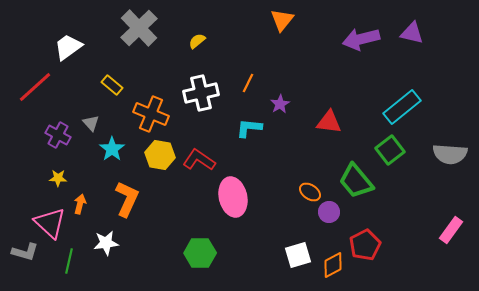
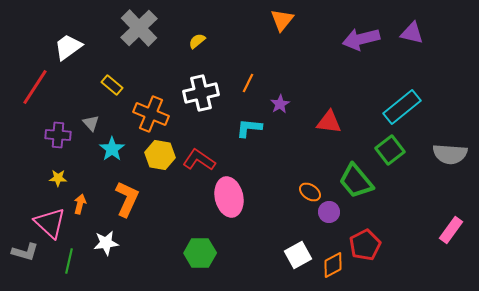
red line: rotated 15 degrees counterclockwise
purple cross: rotated 25 degrees counterclockwise
pink ellipse: moved 4 px left
white square: rotated 12 degrees counterclockwise
